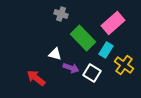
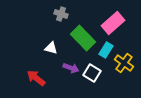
white triangle: moved 4 px left, 6 px up
yellow cross: moved 2 px up
